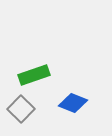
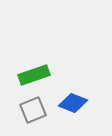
gray square: moved 12 px right, 1 px down; rotated 24 degrees clockwise
